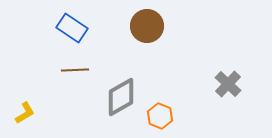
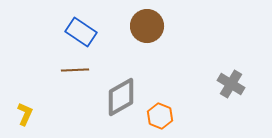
blue rectangle: moved 9 px right, 4 px down
gray cross: moved 3 px right; rotated 12 degrees counterclockwise
yellow L-shape: moved 1 px down; rotated 35 degrees counterclockwise
